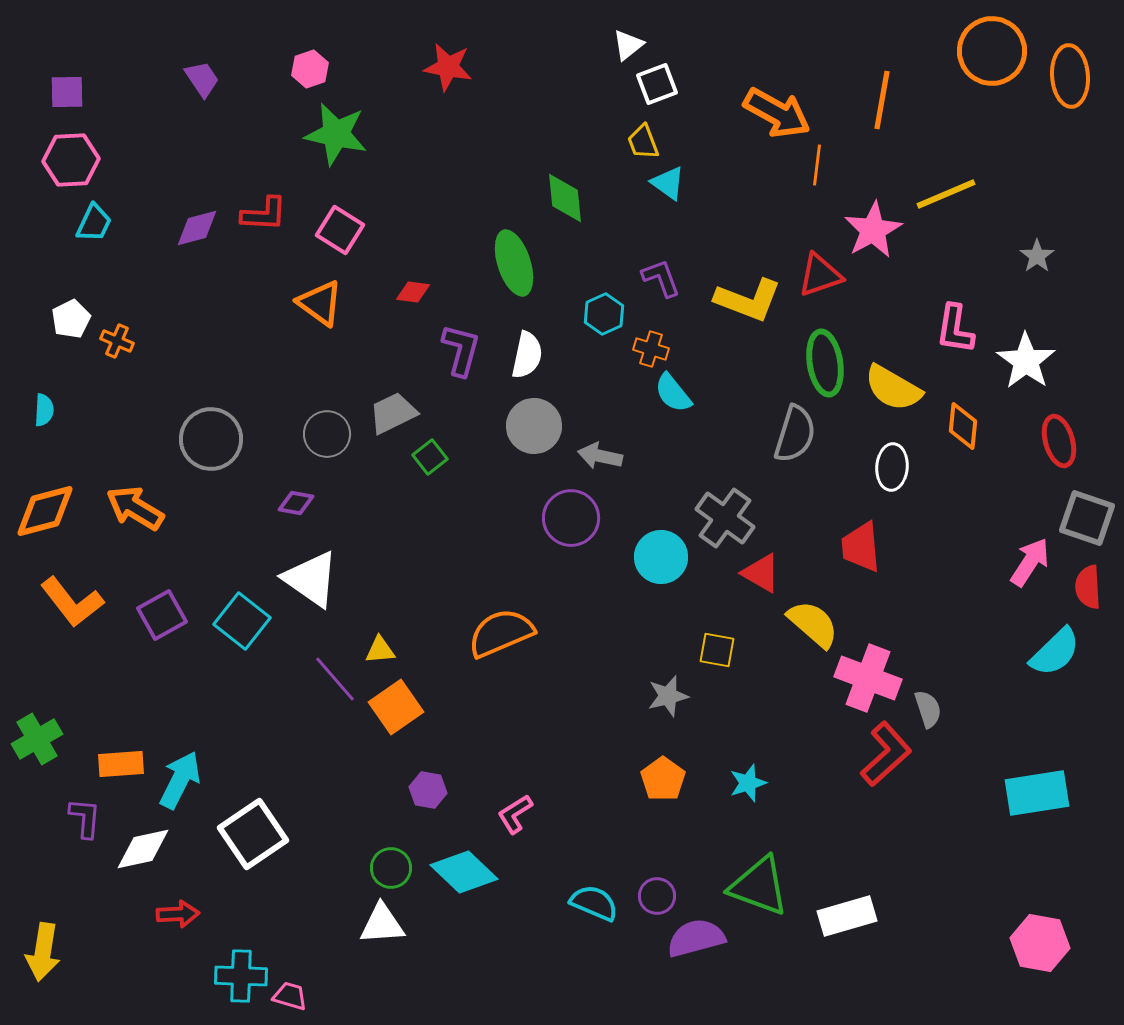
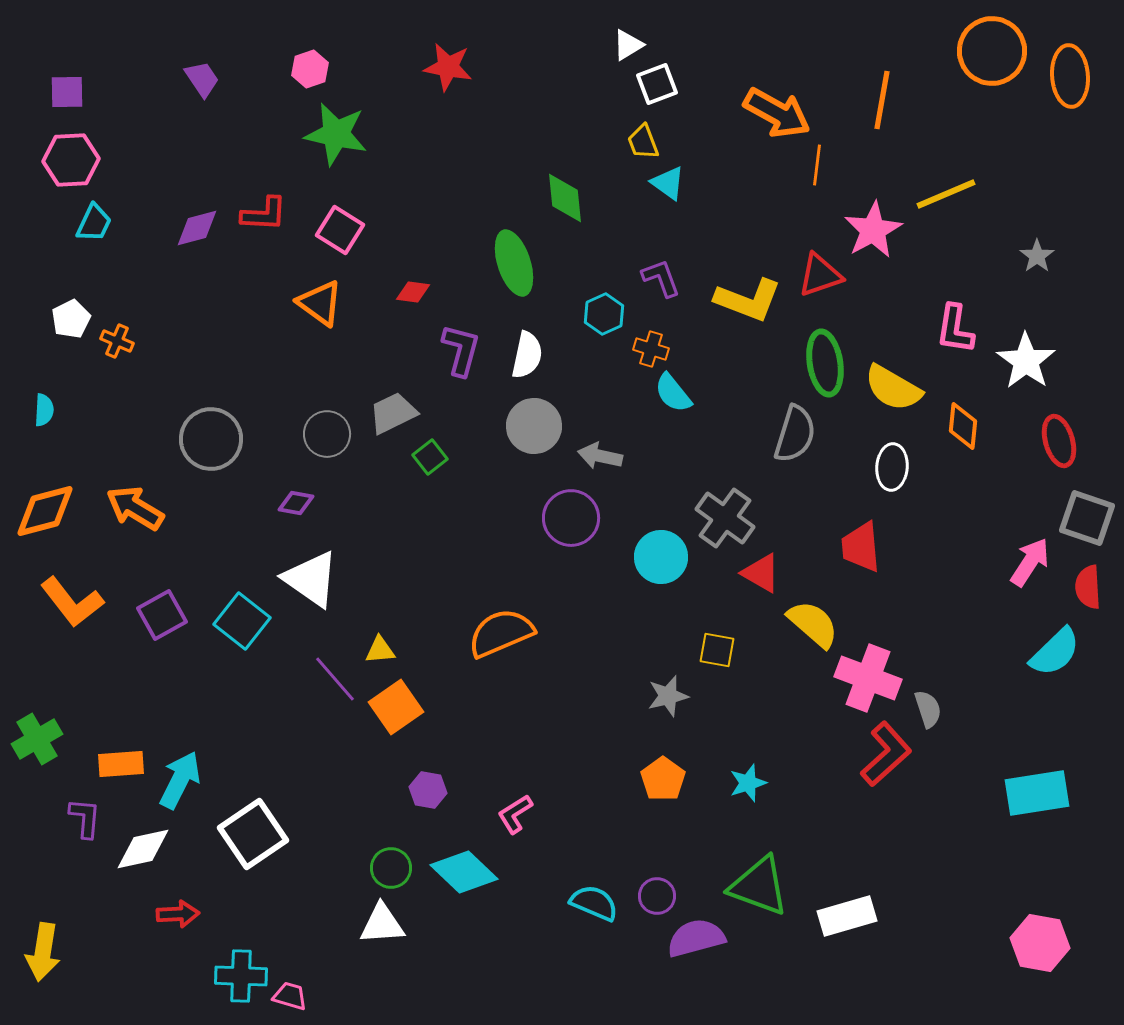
white triangle at (628, 45): rotated 8 degrees clockwise
